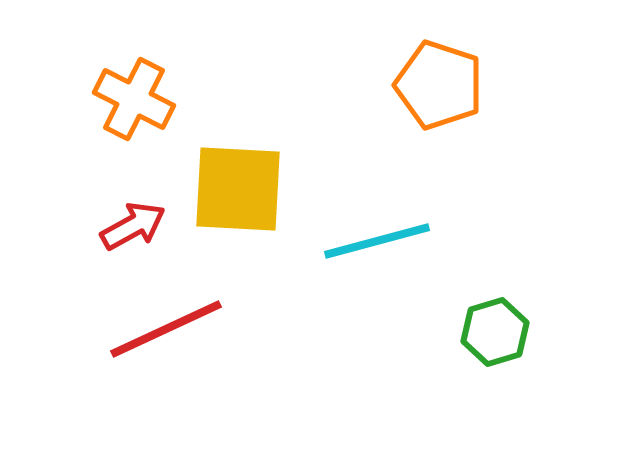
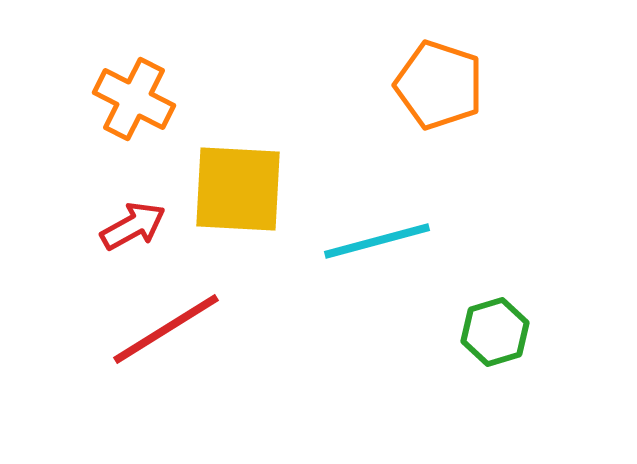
red line: rotated 7 degrees counterclockwise
